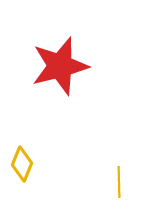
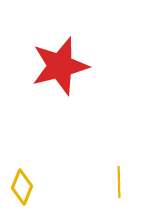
yellow diamond: moved 23 px down
